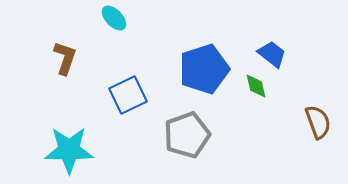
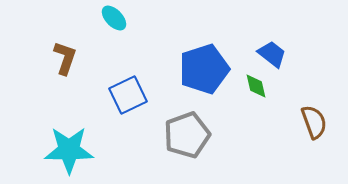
brown semicircle: moved 4 px left
